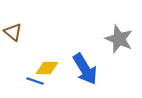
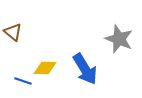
yellow diamond: moved 2 px left
blue line: moved 12 px left
